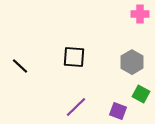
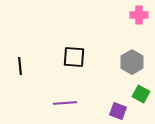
pink cross: moved 1 px left, 1 px down
black line: rotated 42 degrees clockwise
purple line: moved 11 px left, 4 px up; rotated 40 degrees clockwise
